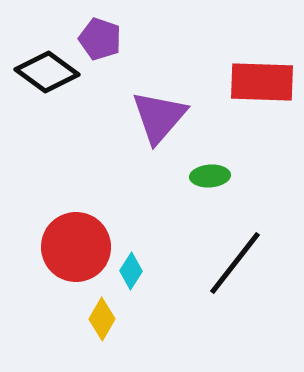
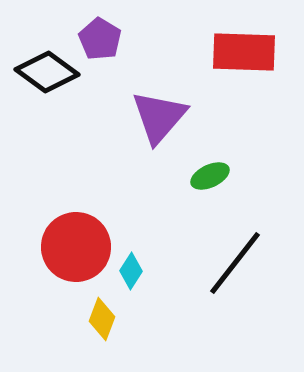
purple pentagon: rotated 12 degrees clockwise
red rectangle: moved 18 px left, 30 px up
green ellipse: rotated 21 degrees counterclockwise
yellow diamond: rotated 9 degrees counterclockwise
